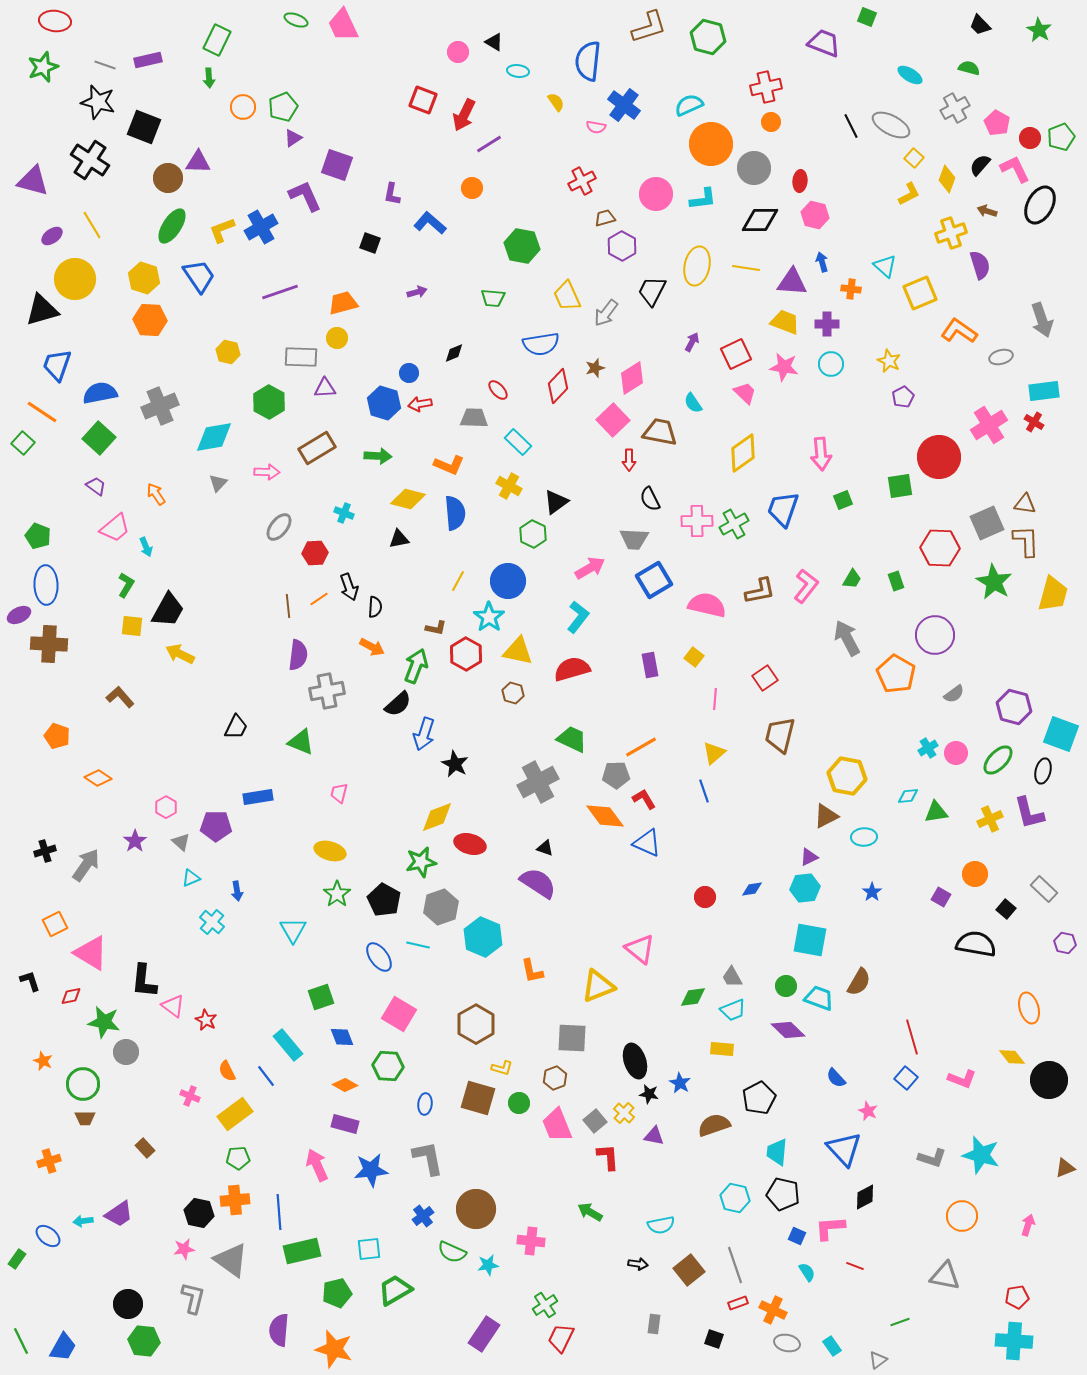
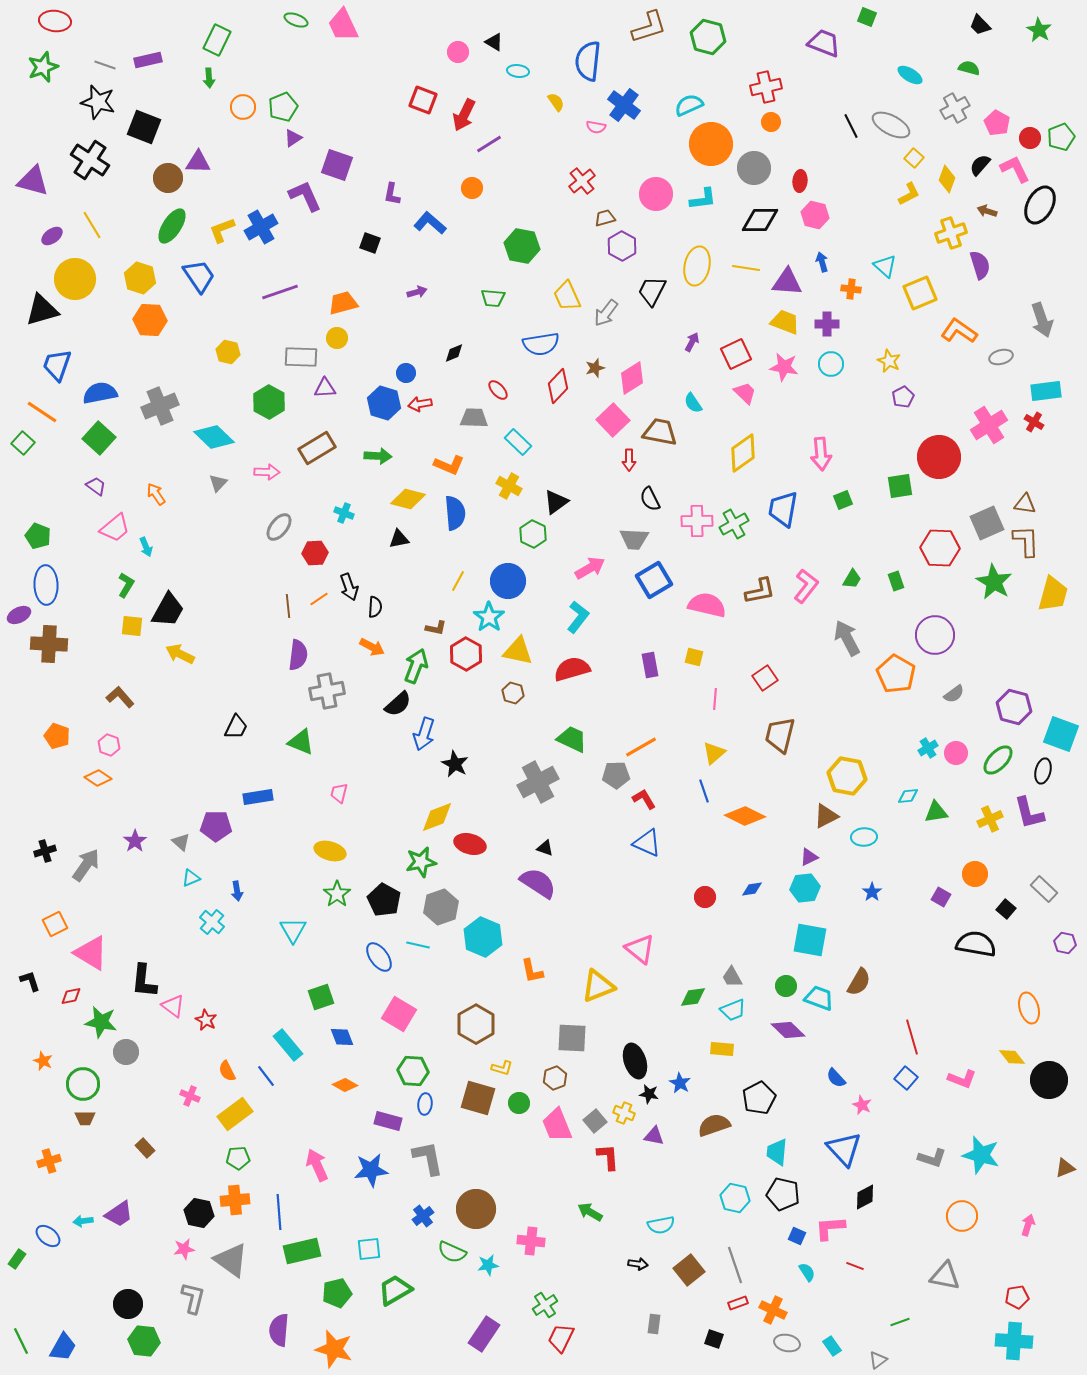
red cross at (582, 181): rotated 12 degrees counterclockwise
yellow hexagon at (144, 278): moved 4 px left
purple triangle at (792, 282): moved 5 px left
blue circle at (409, 373): moved 3 px left
cyan rectangle at (1044, 391): moved 2 px right
cyan diamond at (214, 437): rotated 54 degrees clockwise
blue trapezoid at (783, 509): rotated 9 degrees counterclockwise
yellow square at (694, 657): rotated 24 degrees counterclockwise
pink hexagon at (166, 807): moved 57 px left, 62 px up; rotated 10 degrees counterclockwise
orange diamond at (605, 816): moved 140 px right; rotated 27 degrees counterclockwise
green star at (104, 1022): moved 3 px left
green hexagon at (388, 1066): moved 25 px right, 5 px down
pink star at (868, 1111): moved 6 px left, 6 px up
yellow cross at (624, 1113): rotated 20 degrees counterclockwise
purple rectangle at (345, 1124): moved 43 px right, 3 px up
